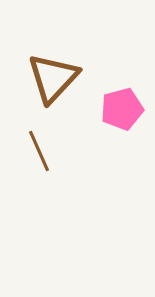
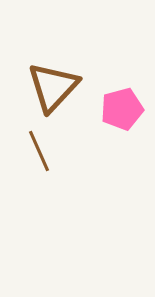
brown triangle: moved 9 px down
